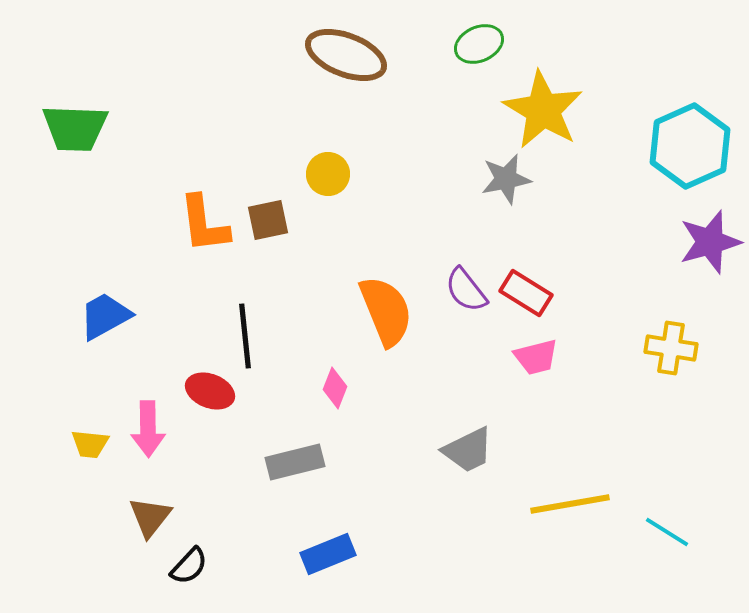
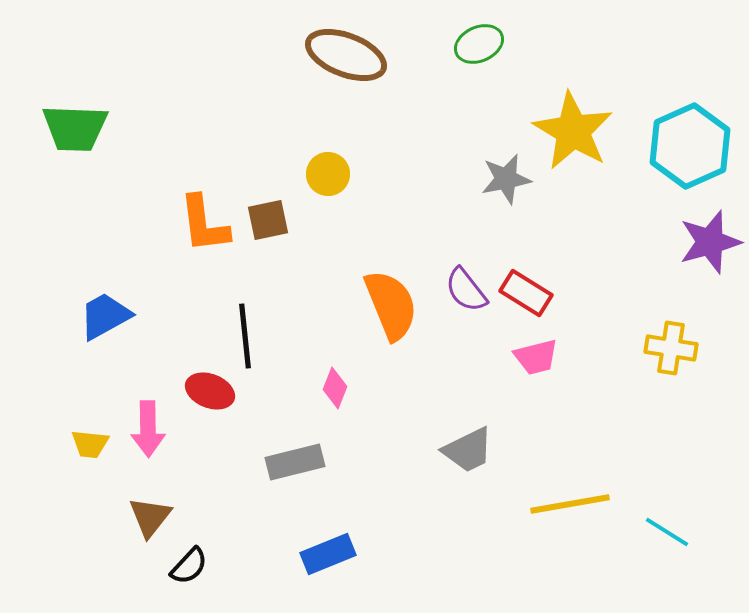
yellow star: moved 30 px right, 21 px down
orange semicircle: moved 5 px right, 6 px up
